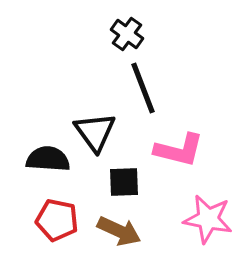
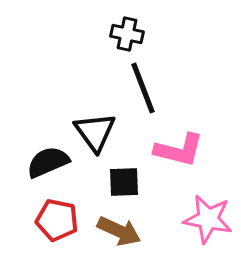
black cross: rotated 24 degrees counterclockwise
black semicircle: moved 3 px down; rotated 27 degrees counterclockwise
